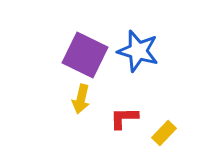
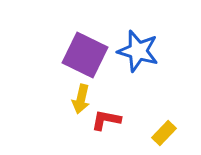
red L-shape: moved 18 px left, 2 px down; rotated 12 degrees clockwise
